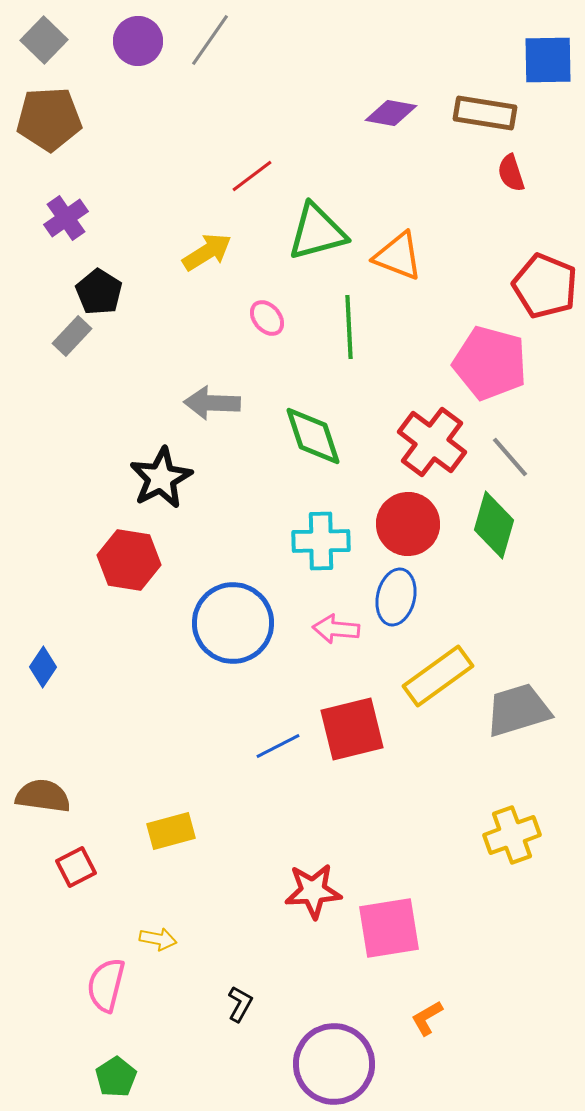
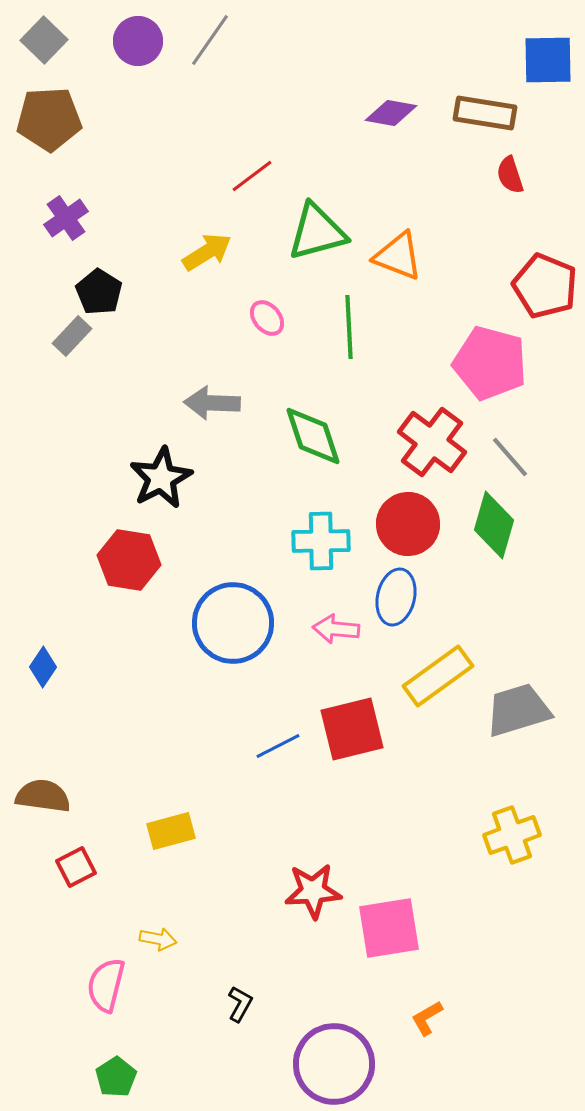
red semicircle at (511, 173): moved 1 px left, 2 px down
